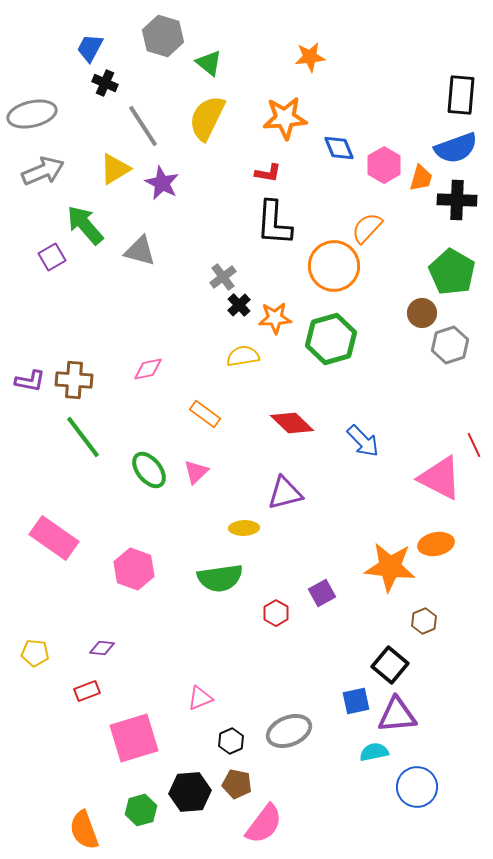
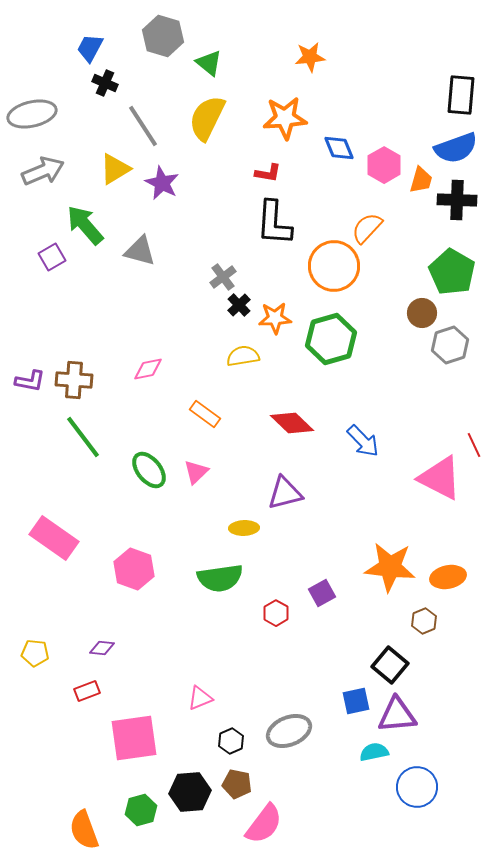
orange trapezoid at (421, 178): moved 2 px down
orange ellipse at (436, 544): moved 12 px right, 33 px down
pink square at (134, 738): rotated 9 degrees clockwise
